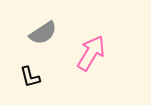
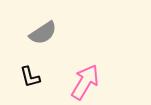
pink arrow: moved 6 px left, 29 px down
